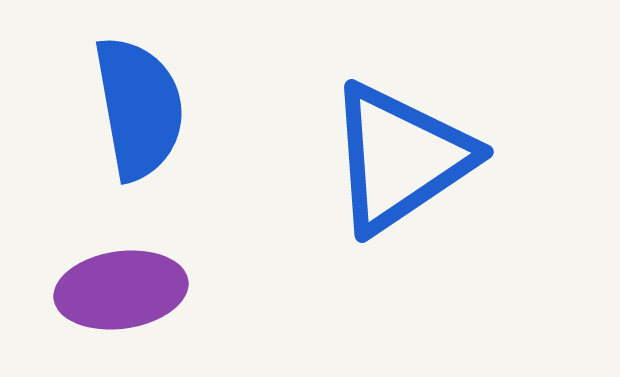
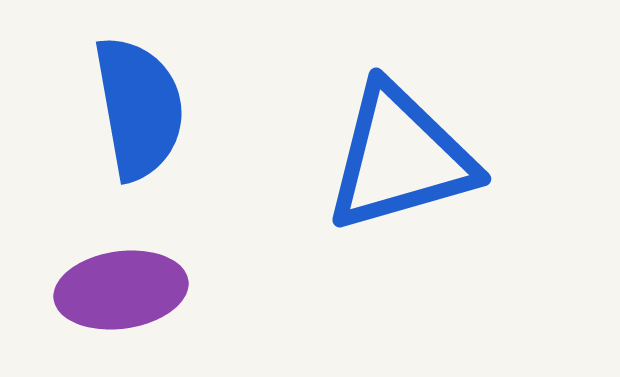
blue triangle: rotated 18 degrees clockwise
